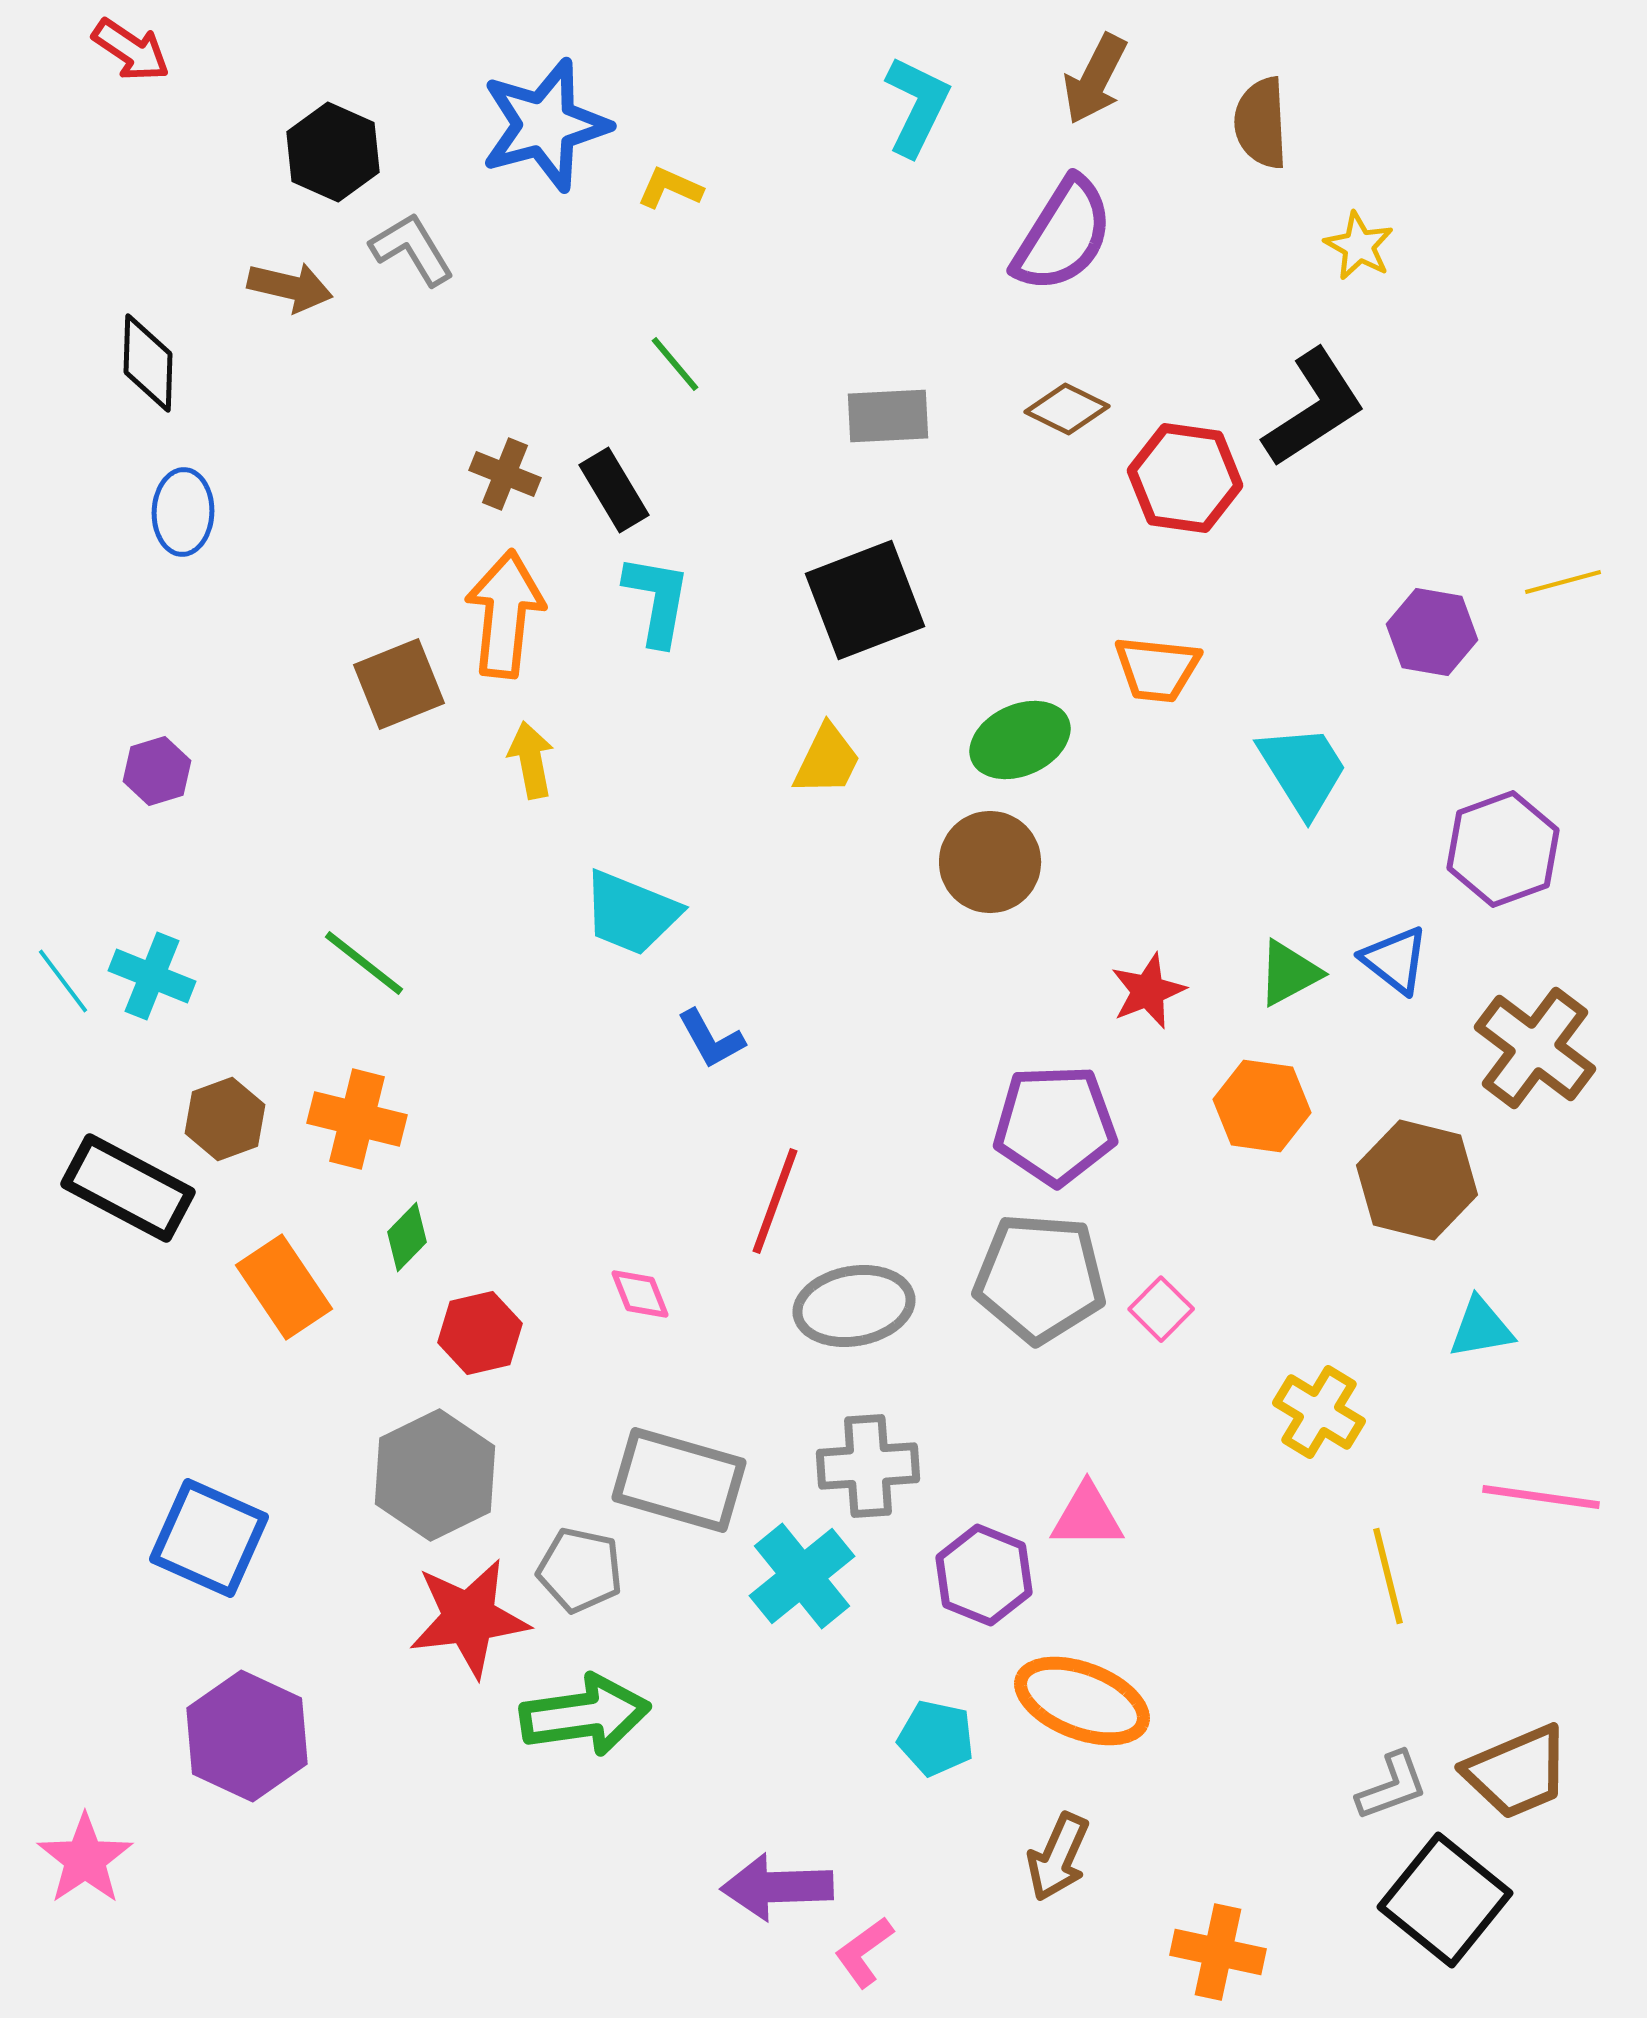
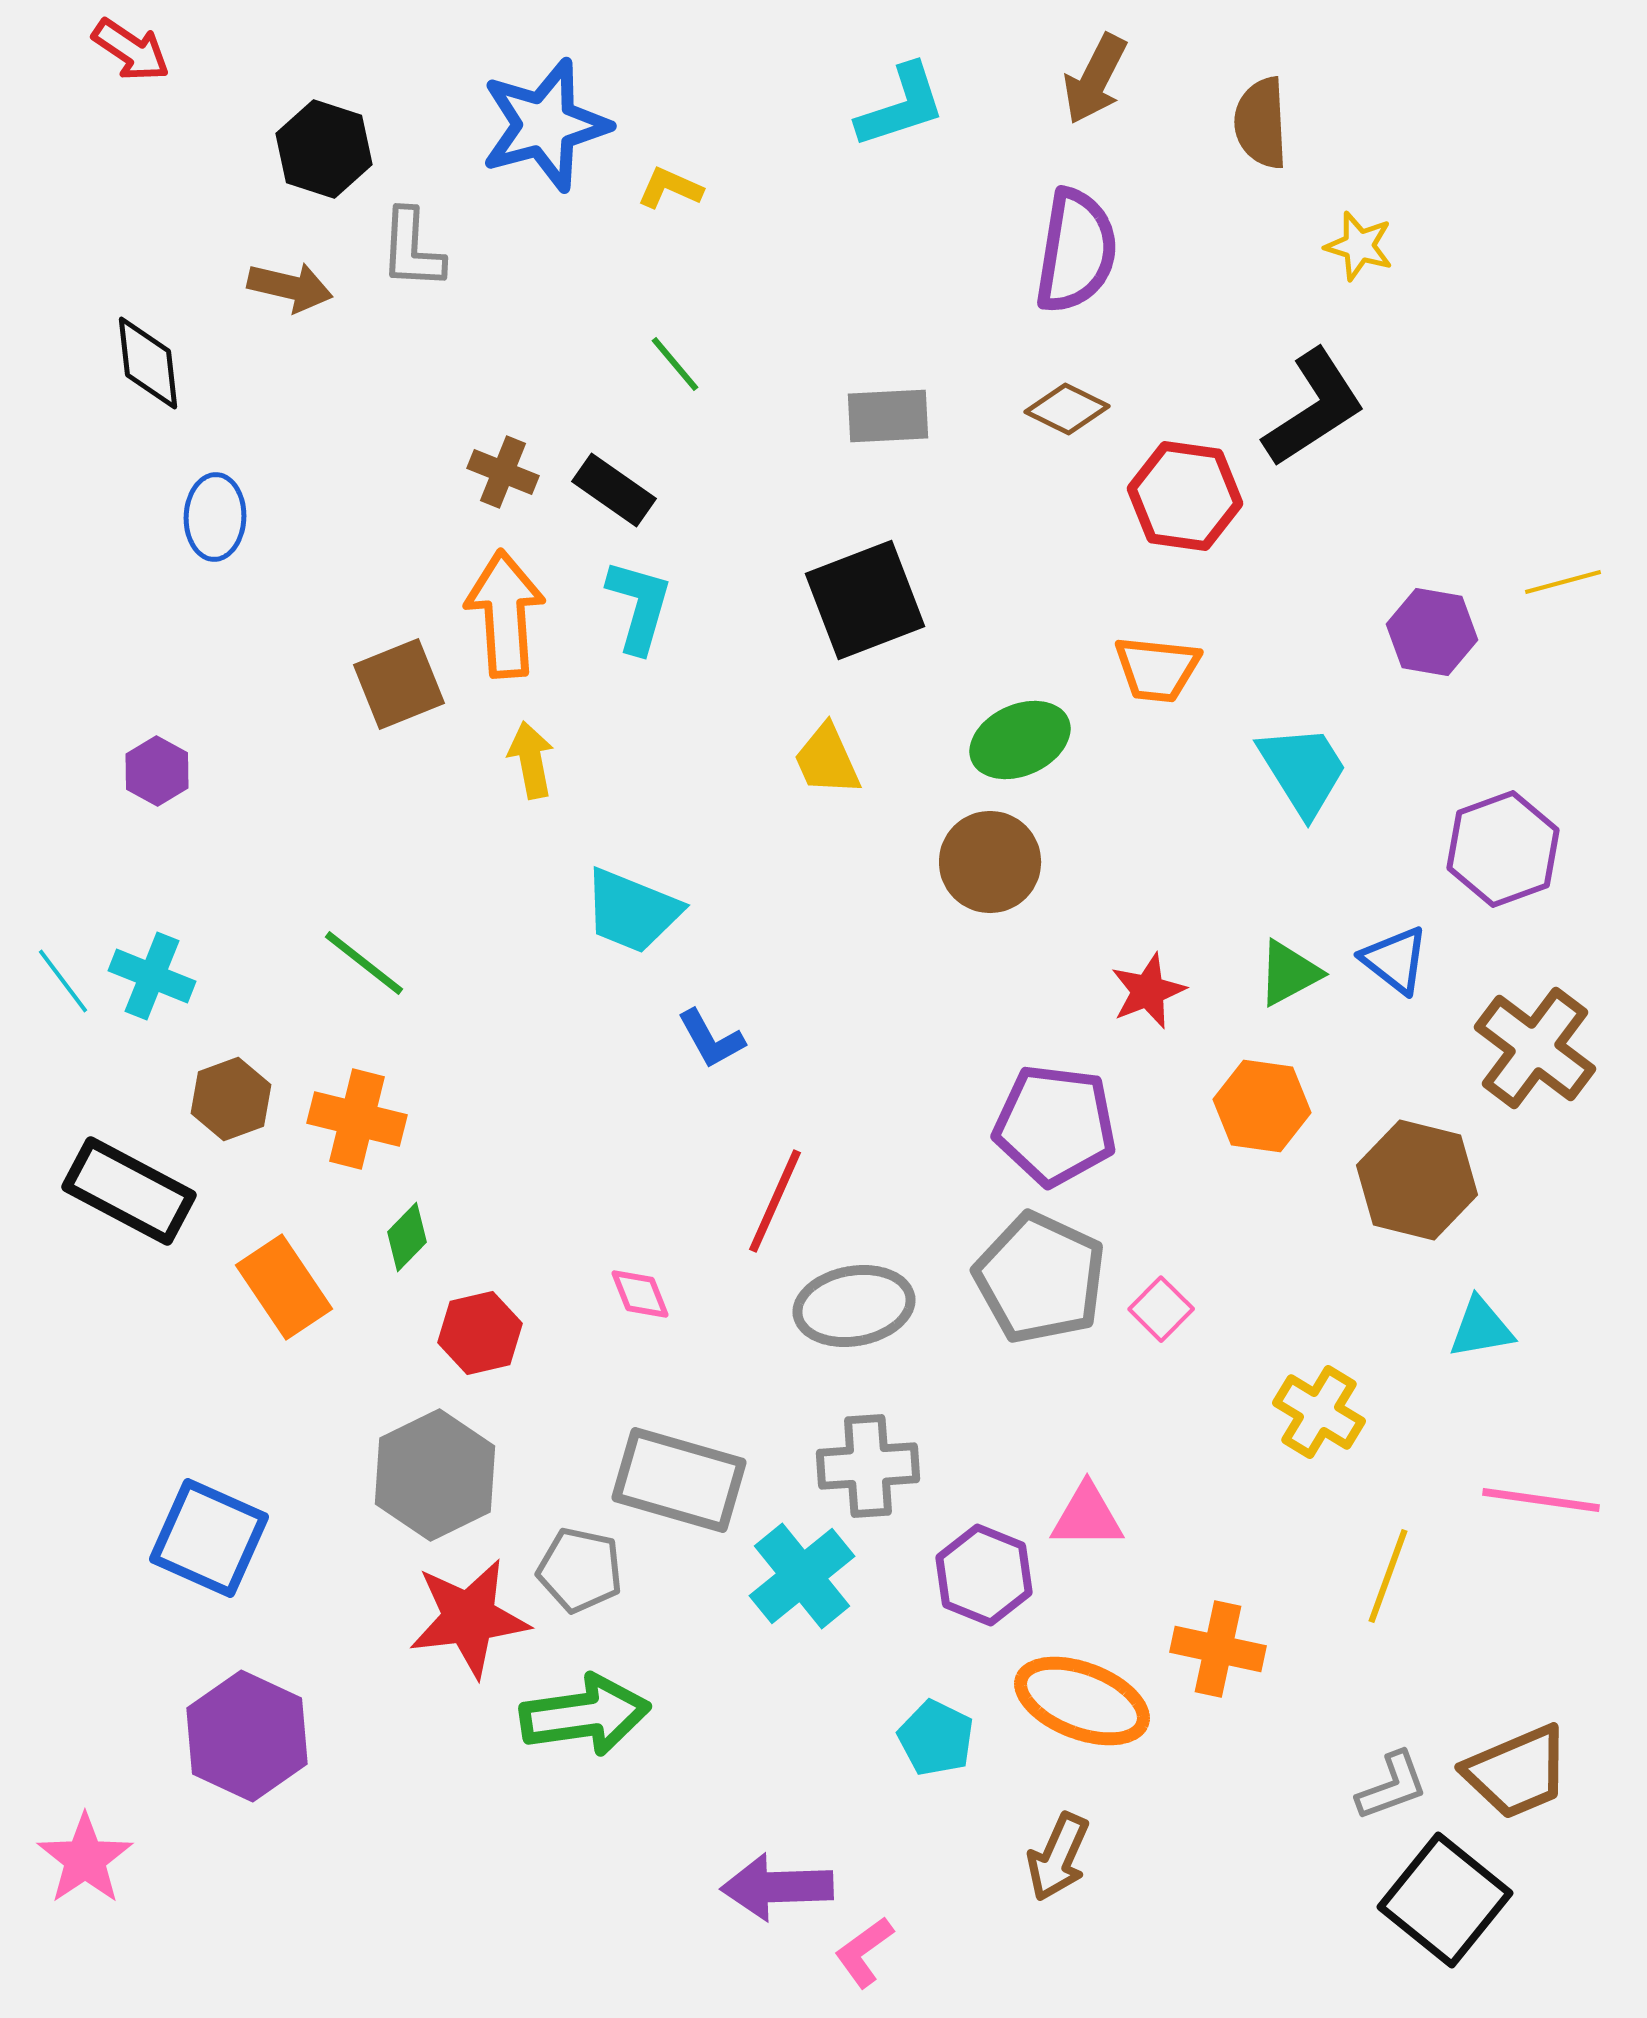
cyan L-shape at (917, 106): moved 16 px left; rotated 46 degrees clockwise
black hexagon at (333, 152): moved 9 px left, 3 px up; rotated 6 degrees counterclockwise
purple semicircle at (1063, 235): moved 13 px right, 16 px down; rotated 23 degrees counterclockwise
yellow star at (1359, 246): rotated 12 degrees counterclockwise
gray L-shape at (412, 249): rotated 146 degrees counterclockwise
black diamond at (148, 363): rotated 8 degrees counterclockwise
brown cross at (505, 474): moved 2 px left, 2 px up
red hexagon at (1185, 478): moved 18 px down
black rectangle at (614, 490): rotated 24 degrees counterclockwise
blue ellipse at (183, 512): moved 32 px right, 5 px down
cyan L-shape at (657, 600): moved 18 px left, 6 px down; rotated 6 degrees clockwise
orange arrow at (505, 614): rotated 10 degrees counterclockwise
yellow trapezoid at (827, 760): rotated 130 degrees clockwise
purple hexagon at (157, 771): rotated 14 degrees counterclockwise
cyan trapezoid at (631, 913): moved 1 px right, 2 px up
brown hexagon at (225, 1119): moved 6 px right, 20 px up
purple pentagon at (1055, 1125): rotated 9 degrees clockwise
black rectangle at (128, 1188): moved 1 px right, 3 px down
red line at (775, 1201): rotated 4 degrees clockwise
gray pentagon at (1040, 1278): rotated 21 degrees clockwise
pink line at (1541, 1497): moved 3 px down
yellow line at (1388, 1576): rotated 34 degrees clockwise
cyan pentagon at (936, 1738): rotated 14 degrees clockwise
orange cross at (1218, 1952): moved 303 px up
